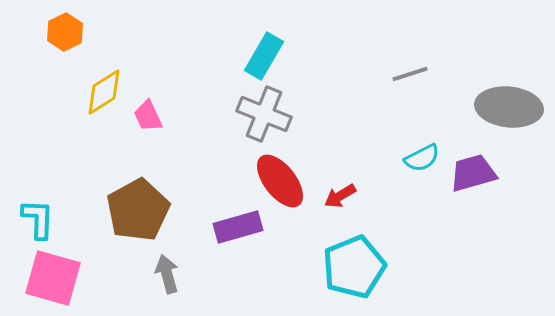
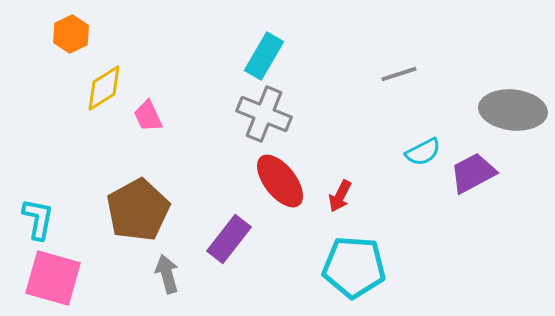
orange hexagon: moved 6 px right, 2 px down
gray line: moved 11 px left
yellow diamond: moved 4 px up
gray ellipse: moved 4 px right, 3 px down
cyan semicircle: moved 1 px right, 6 px up
purple trapezoid: rotated 12 degrees counterclockwise
red arrow: rotated 32 degrees counterclockwise
cyan L-shape: rotated 9 degrees clockwise
purple rectangle: moved 9 px left, 12 px down; rotated 36 degrees counterclockwise
cyan pentagon: rotated 26 degrees clockwise
